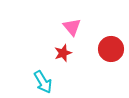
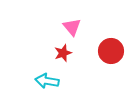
red circle: moved 2 px down
cyan arrow: moved 4 px right, 1 px up; rotated 130 degrees clockwise
